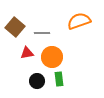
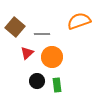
gray line: moved 1 px down
red triangle: rotated 32 degrees counterclockwise
green rectangle: moved 2 px left, 6 px down
